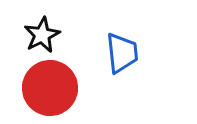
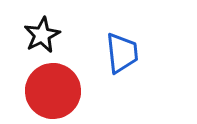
red circle: moved 3 px right, 3 px down
